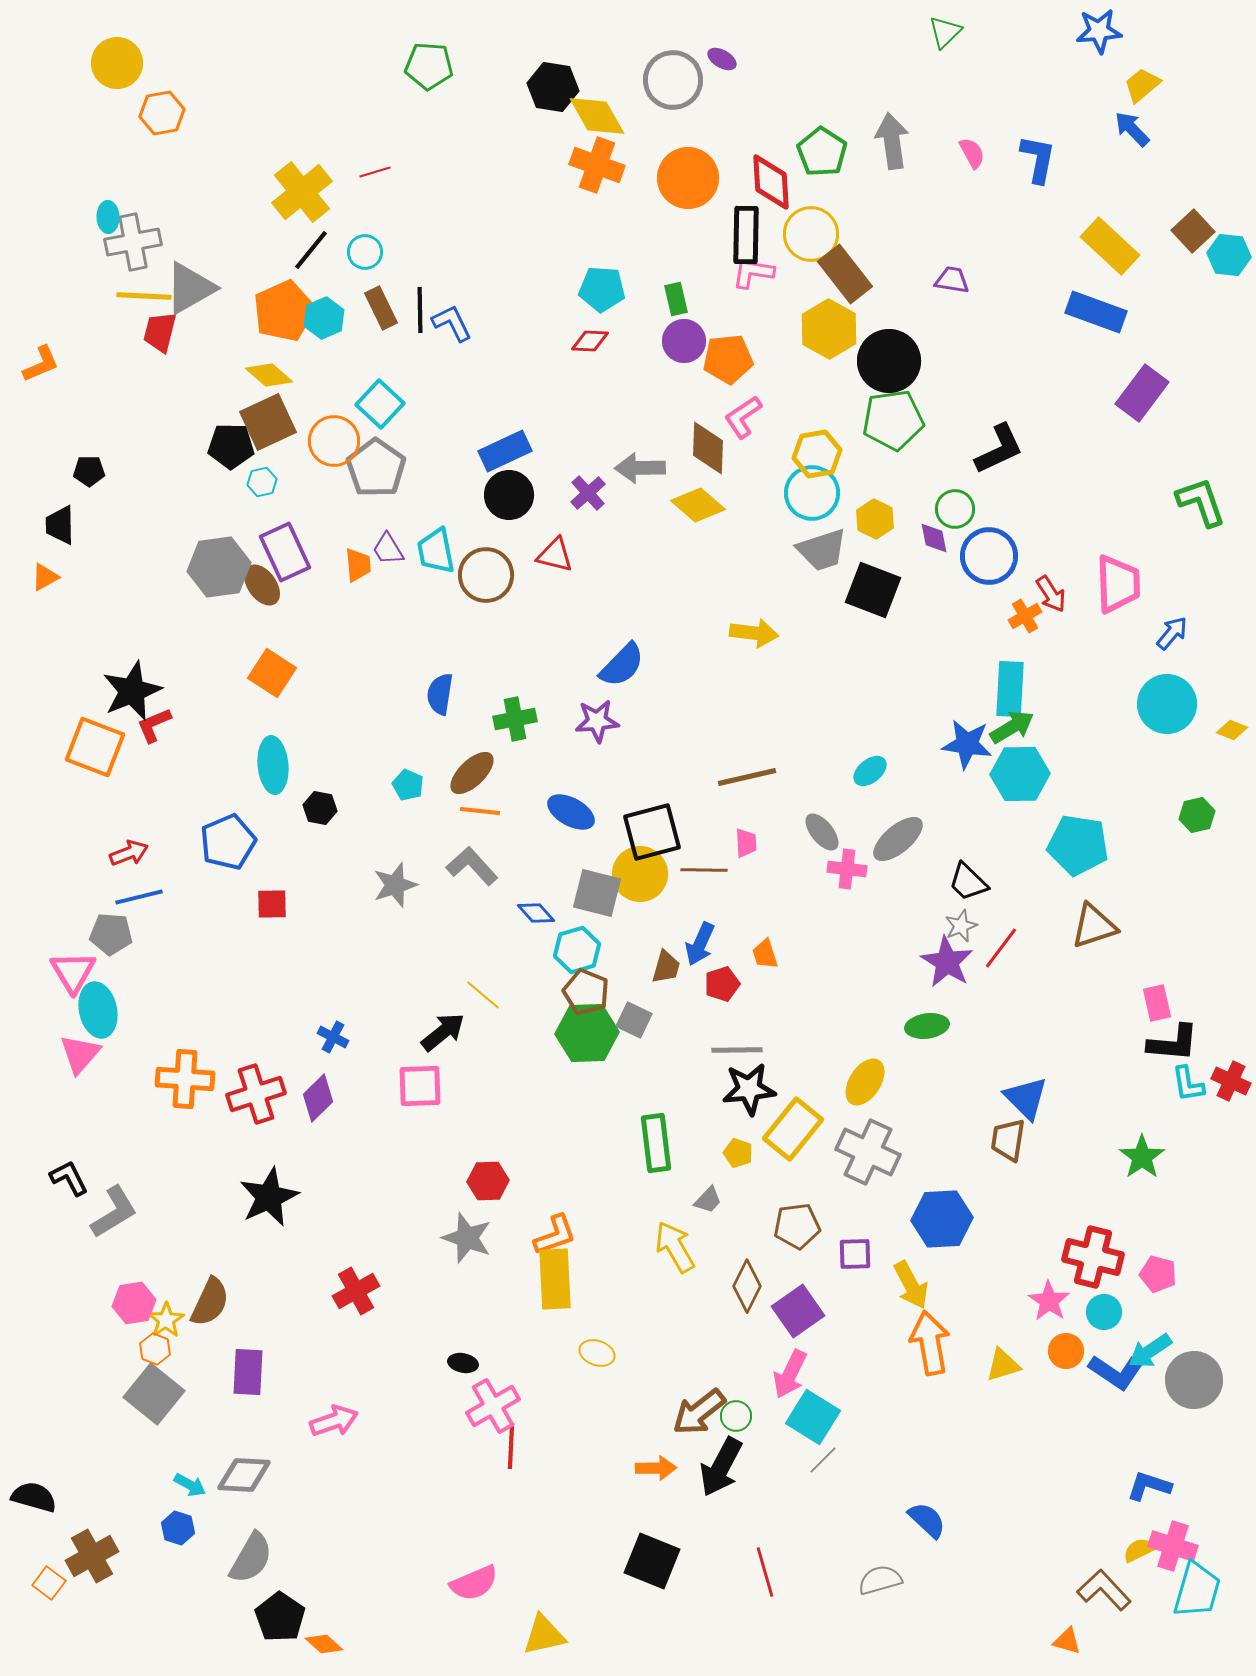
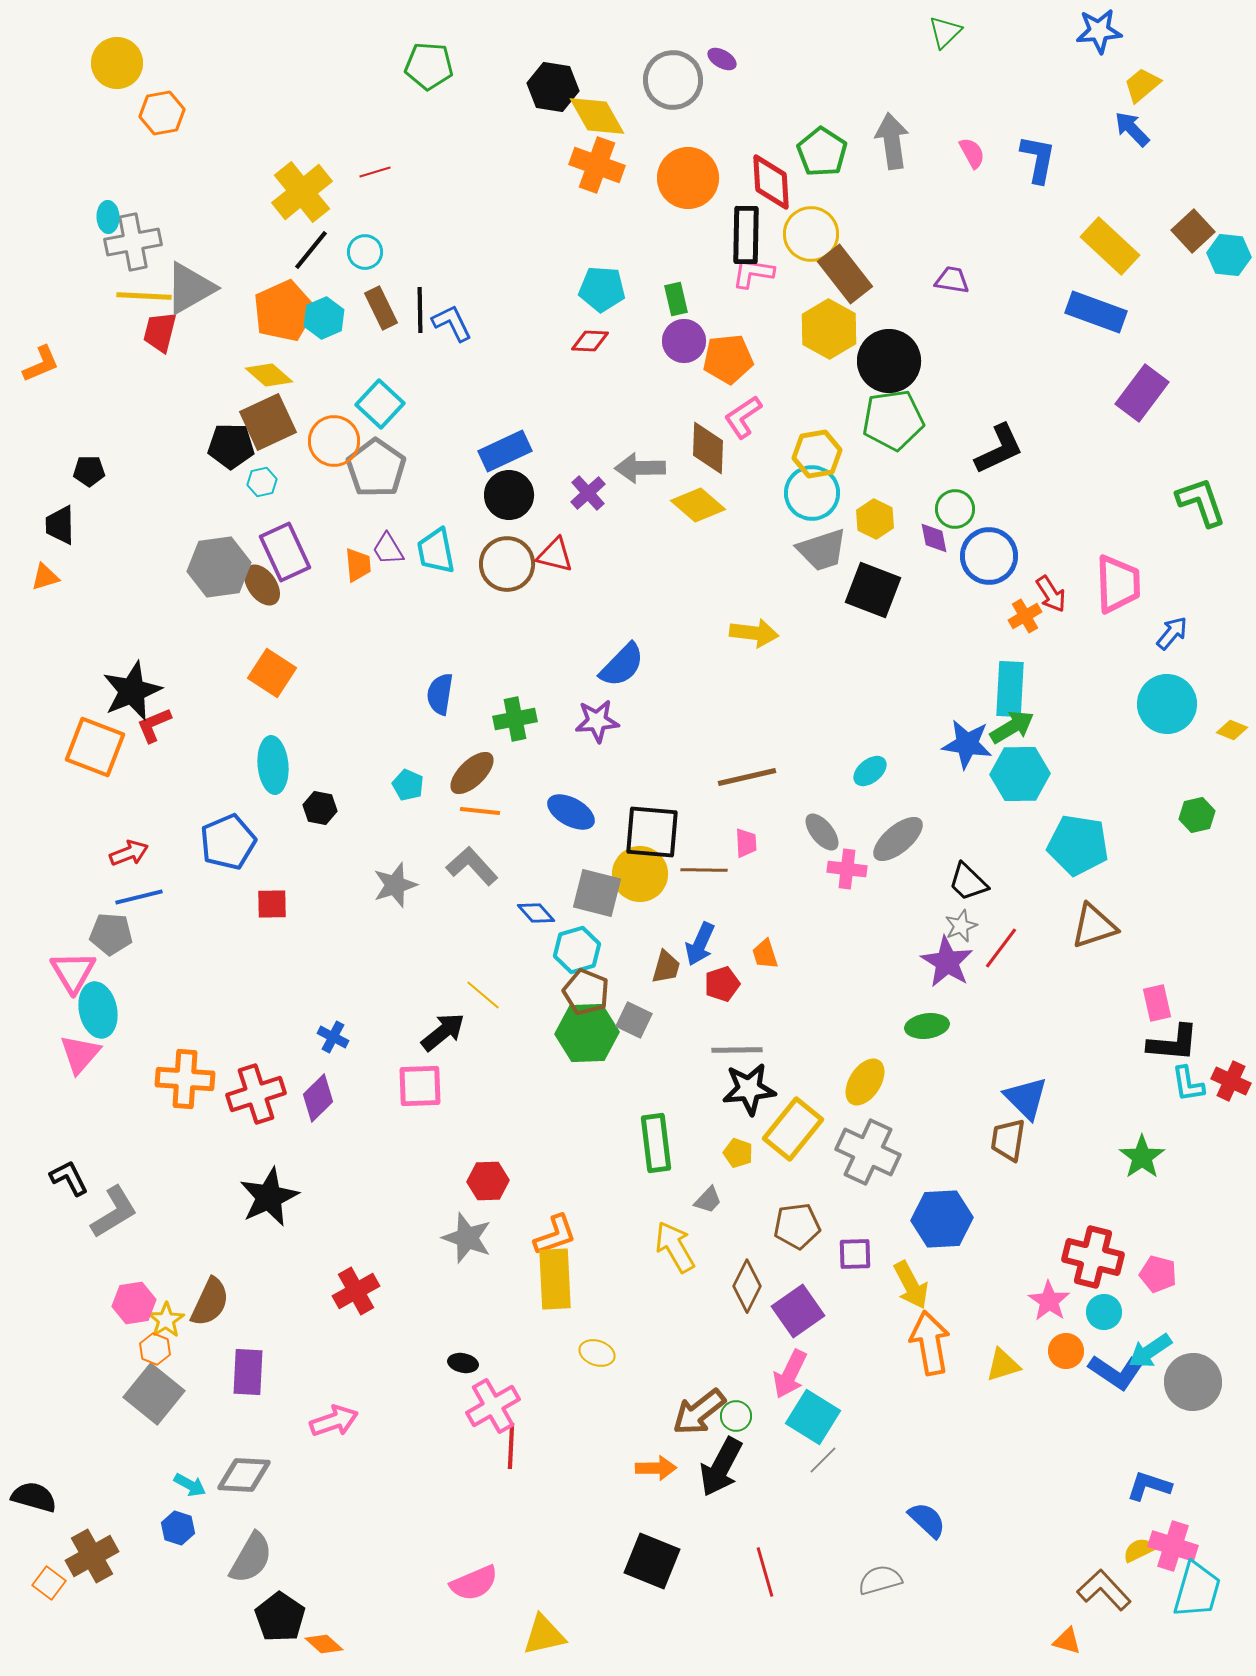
brown circle at (486, 575): moved 21 px right, 11 px up
orange triangle at (45, 577): rotated 12 degrees clockwise
black square at (652, 832): rotated 20 degrees clockwise
gray circle at (1194, 1380): moved 1 px left, 2 px down
